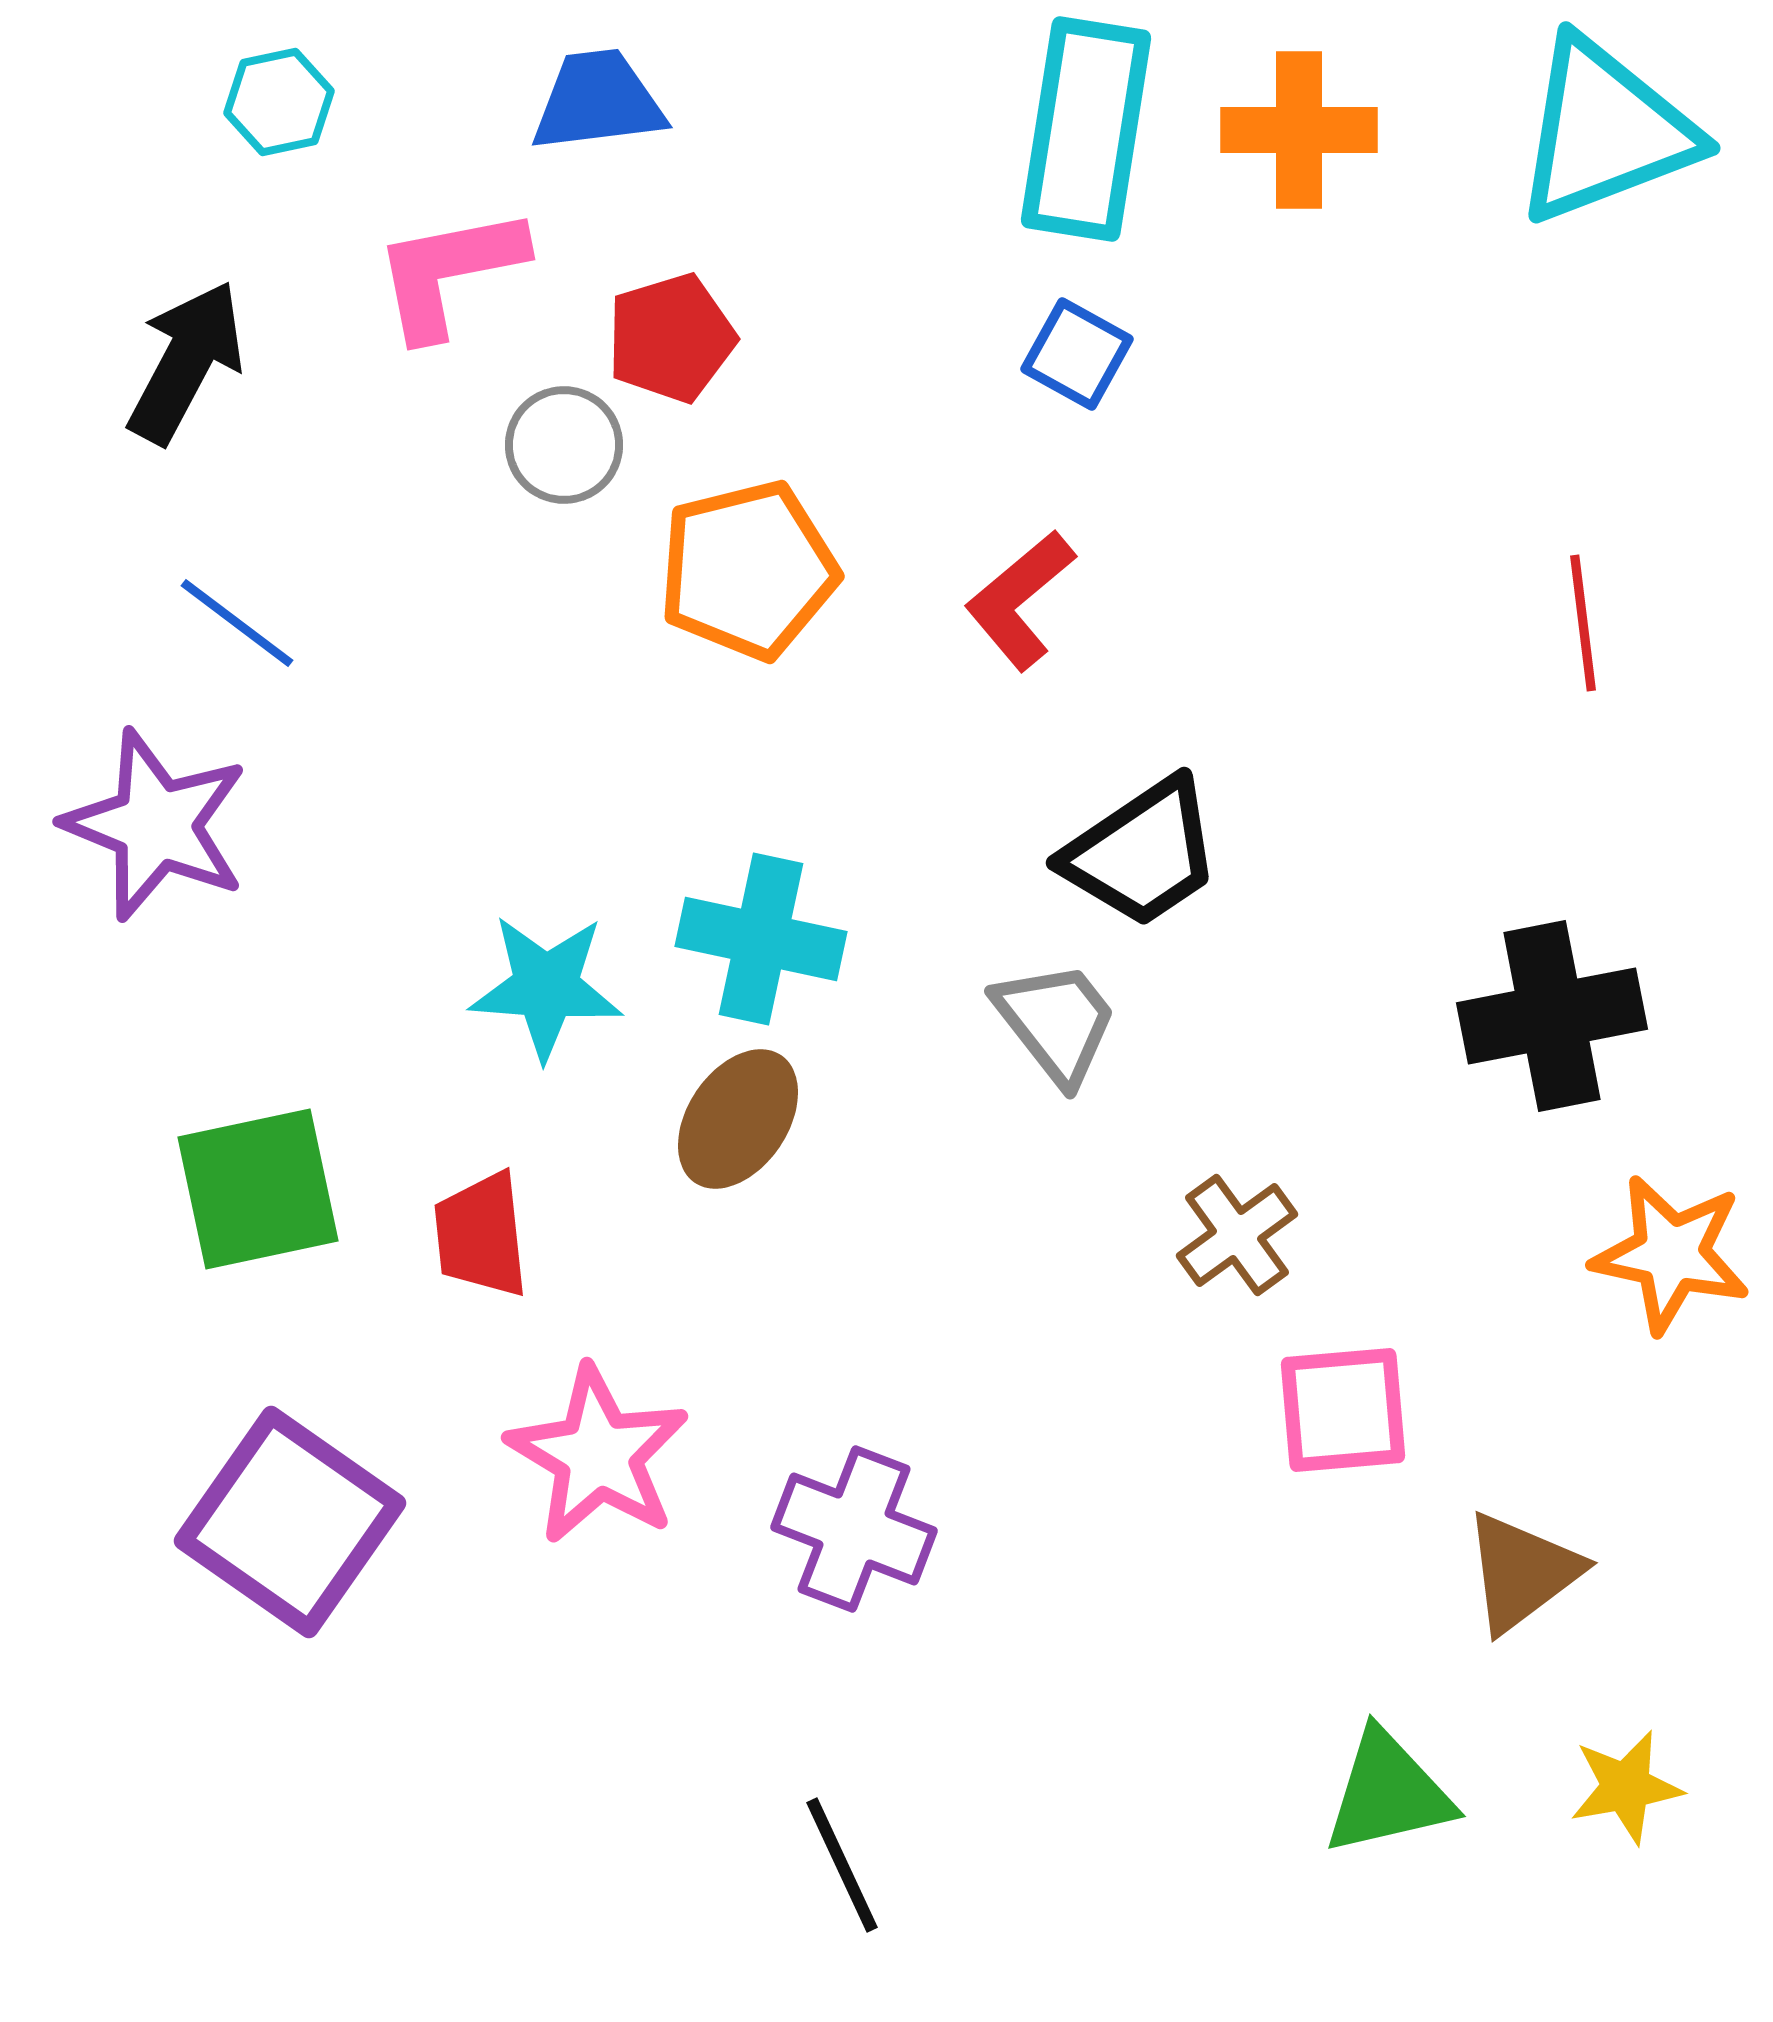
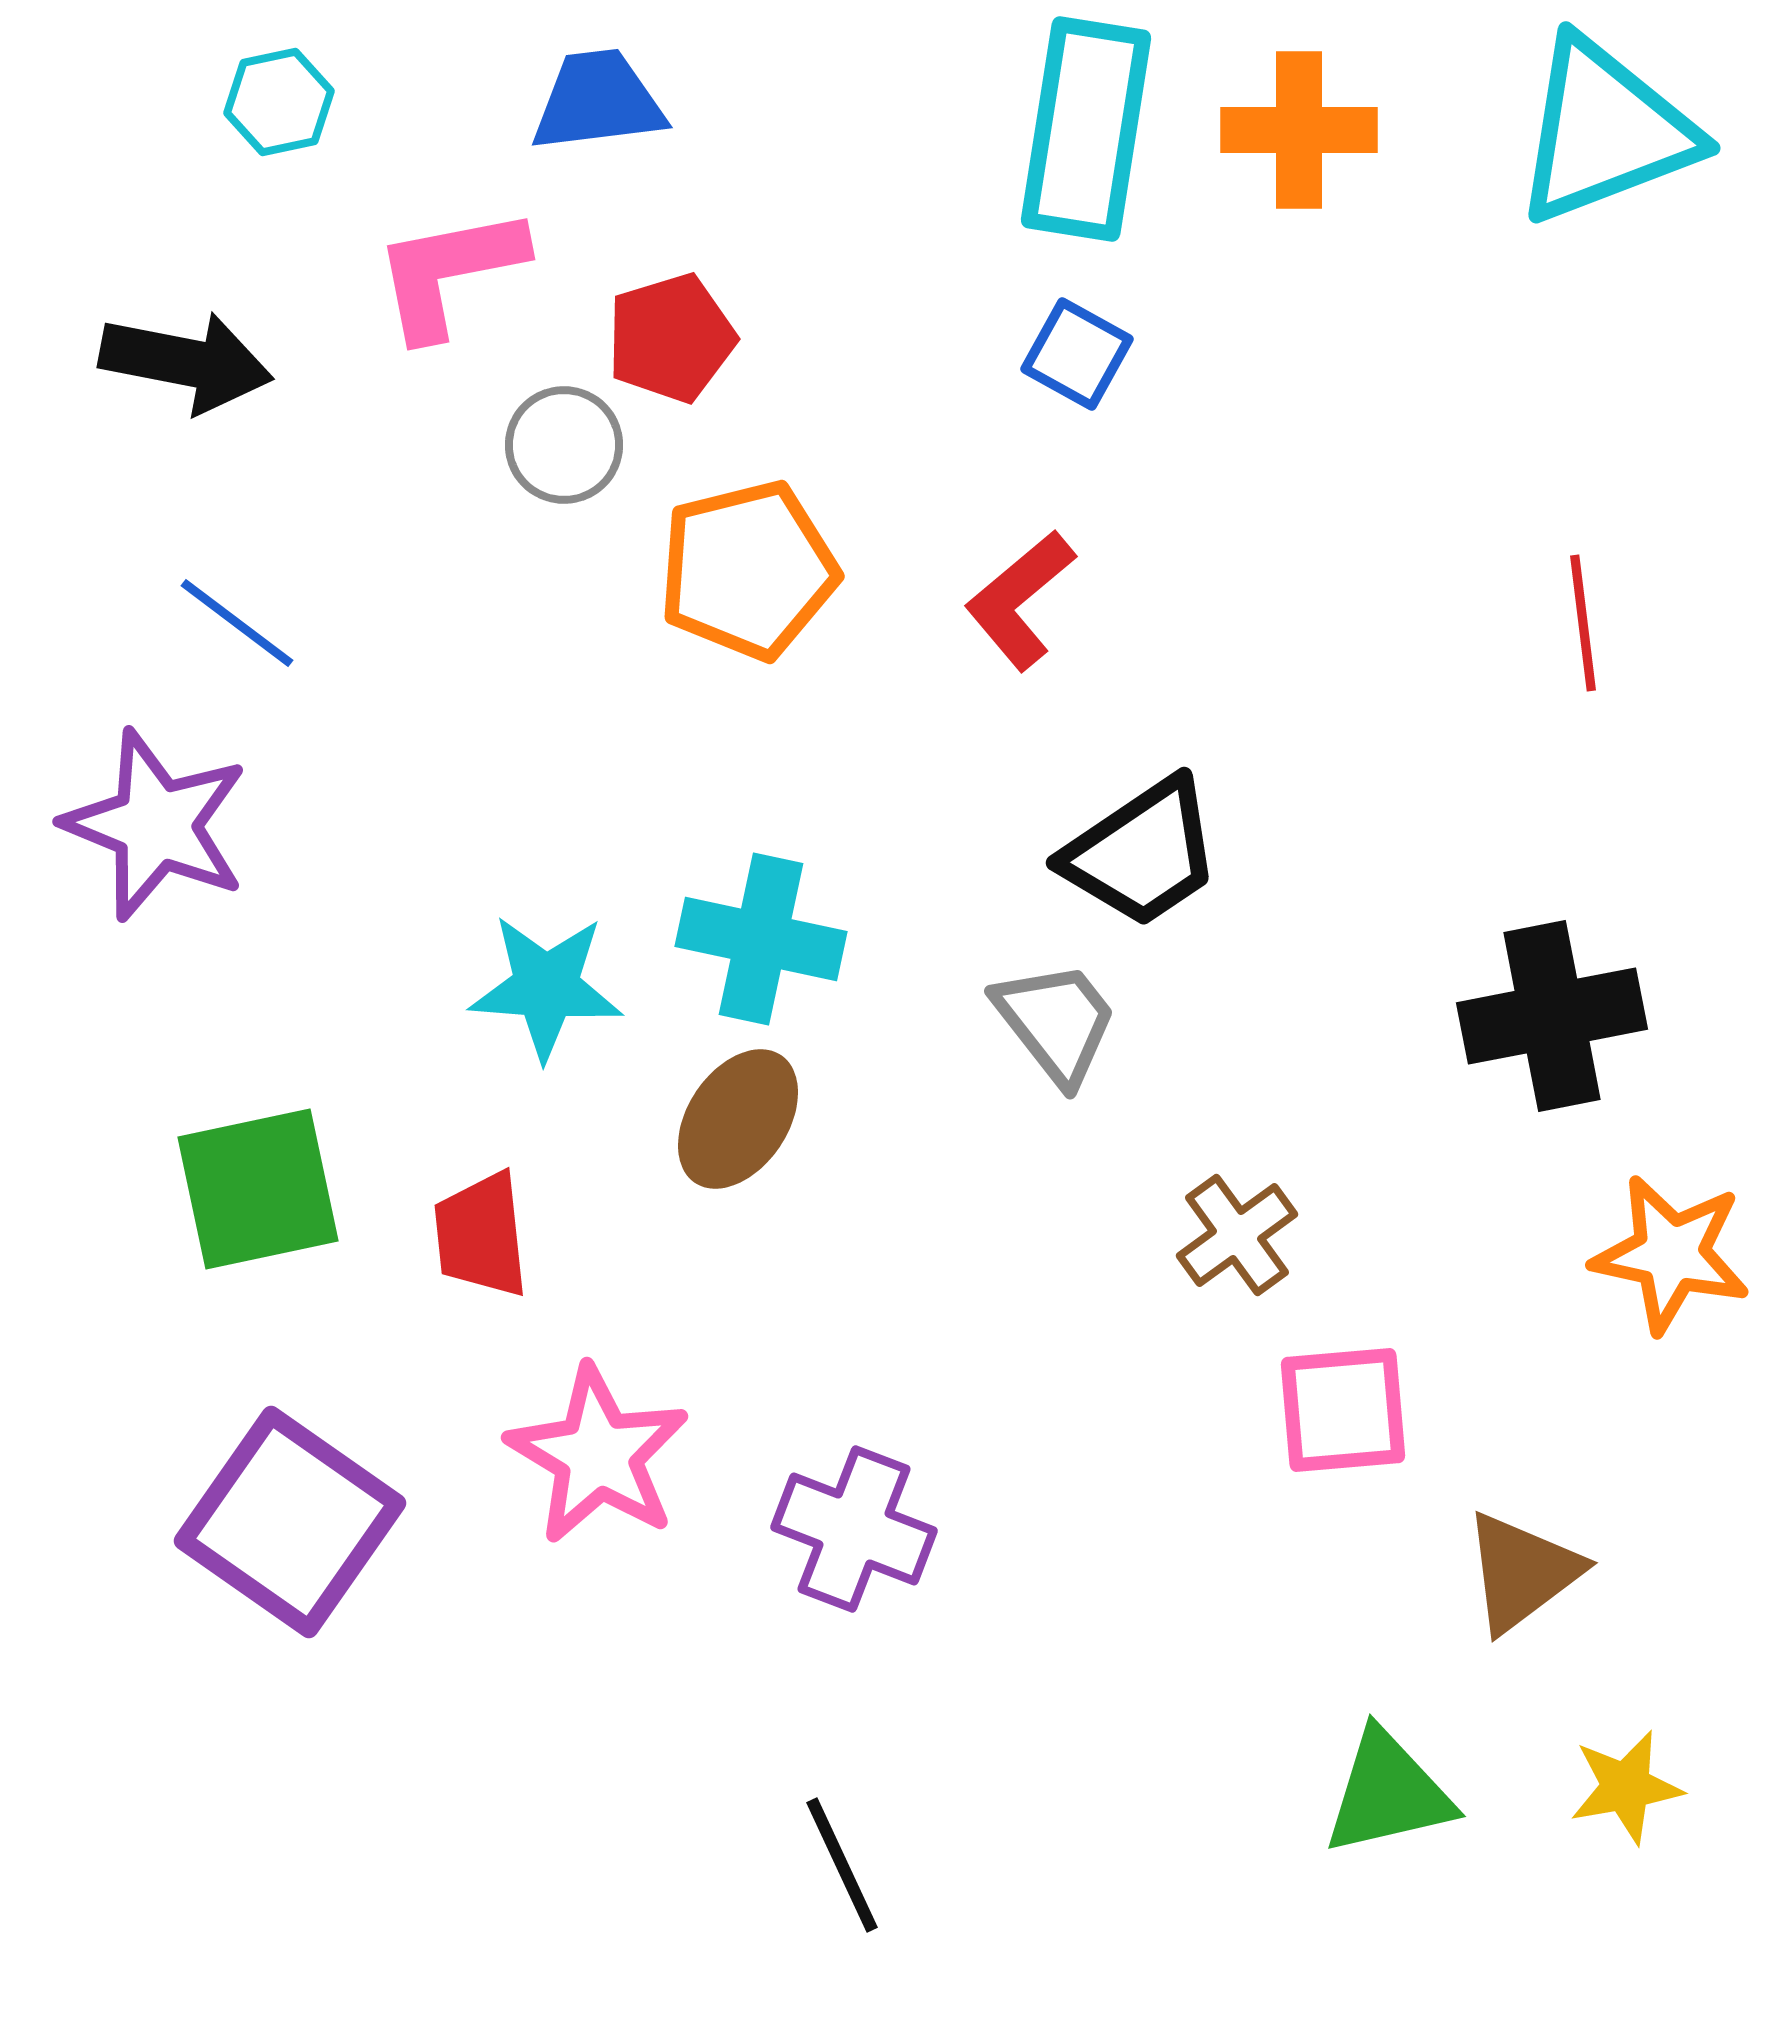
black arrow: rotated 73 degrees clockwise
